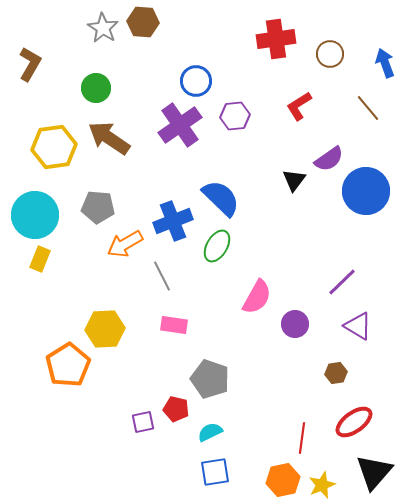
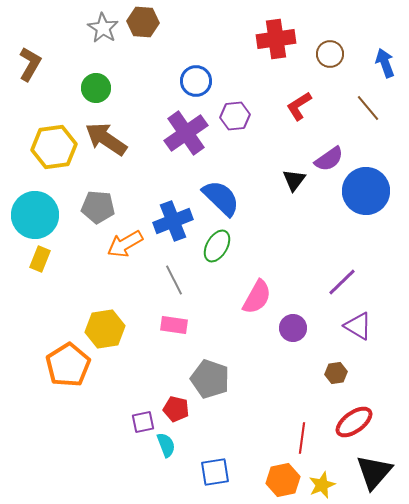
purple cross at (180, 125): moved 6 px right, 8 px down
brown arrow at (109, 138): moved 3 px left, 1 px down
gray line at (162, 276): moved 12 px right, 4 px down
purple circle at (295, 324): moved 2 px left, 4 px down
yellow hexagon at (105, 329): rotated 6 degrees counterclockwise
cyan semicircle at (210, 432): moved 44 px left, 13 px down; rotated 95 degrees clockwise
